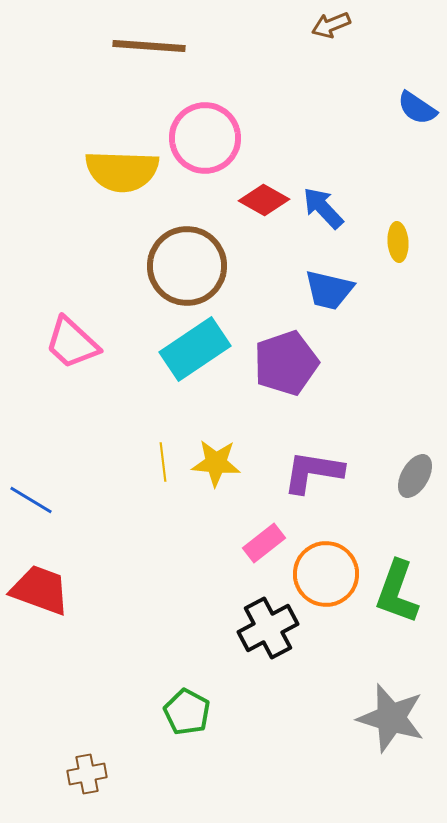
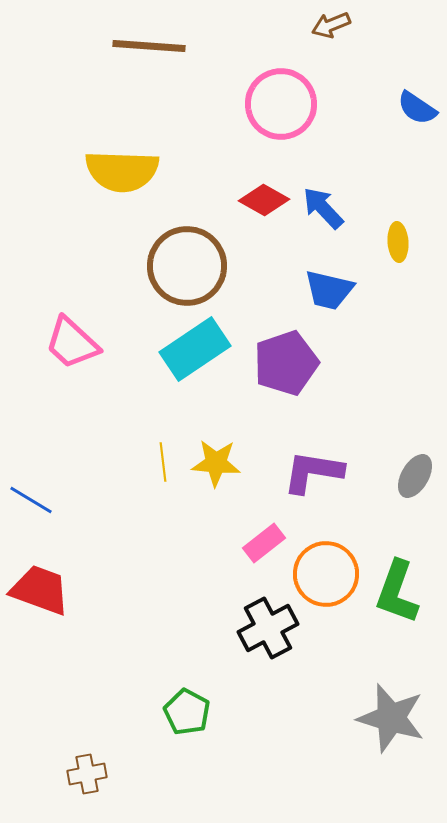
pink circle: moved 76 px right, 34 px up
